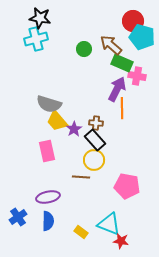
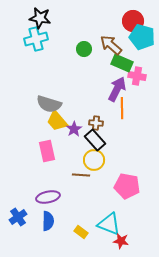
brown line: moved 2 px up
